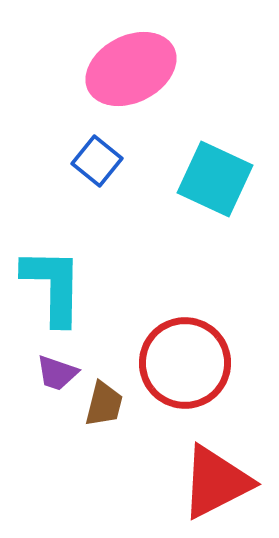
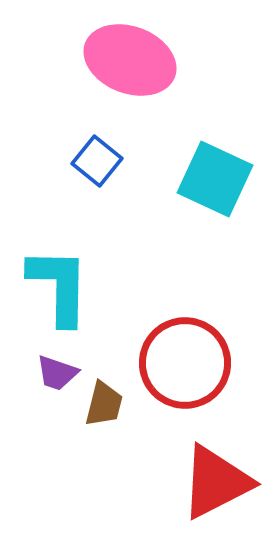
pink ellipse: moved 1 px left, 9 px up; rotated 48 degrees clockwise
cyan L-shape: moved 6 px right
